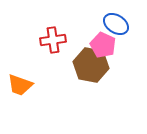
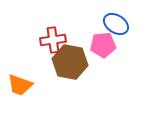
pink pentagon: rotated 30 degrees counterclockwise
brown hexagon: moved 21 px left, 3 px up
